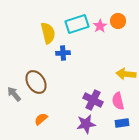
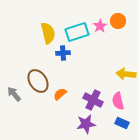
cyan rectangle: moved 8 px down
brown ellipse: moved 2 px right, 1 px up
orange semicircle: moved 19 px right, 25 px up
blue rectangle: rotated 32 degrees clockwise
